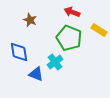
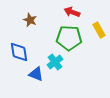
yellow rectangle: rotated 28 degrees clockwise
green pentagon: rotated 20 degrees counterclockwise
